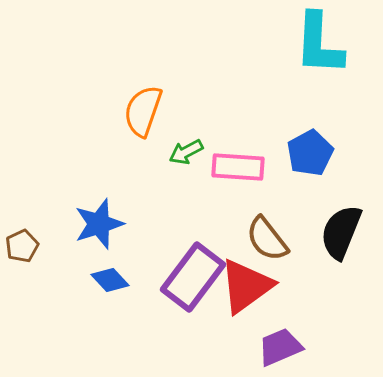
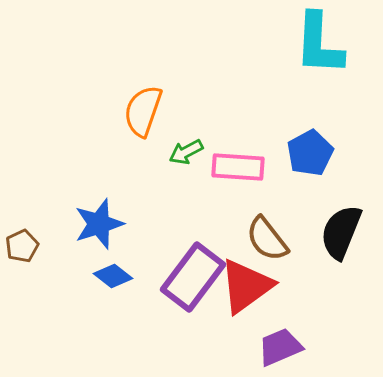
blue diamond: moved 3 px right, 4 px up; rotated 9 degrees counterclockwise
